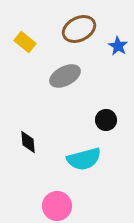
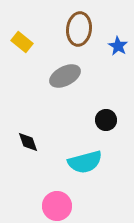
brown ellipse: rotated 56 degrees counterclockwise
yellow rectangle: moved 3 px left
black diamond: rotated 15 degrees counterclockwise
cyan semicircle: moved 1 px right, 3 px down
